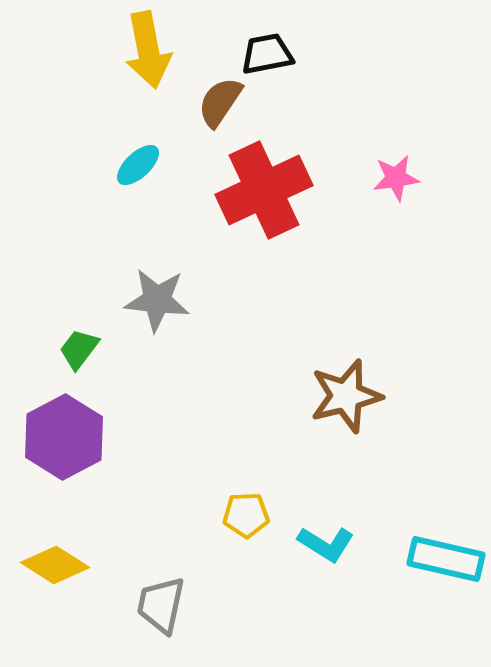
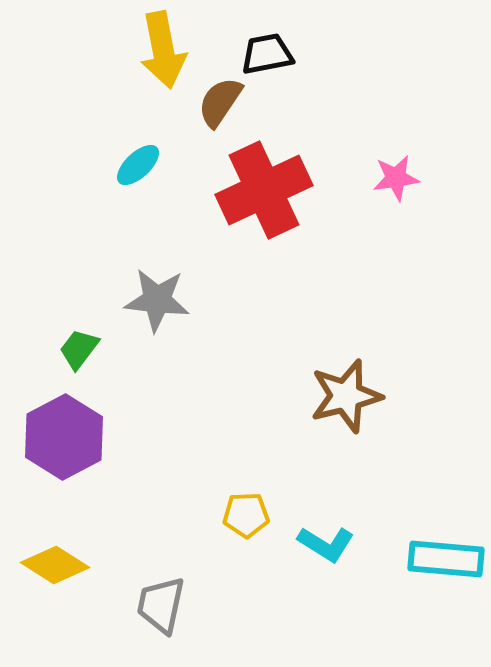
yellow arrow: moved 15 px right
cyan rectangle: rotated 8 degrees counterclockwise
